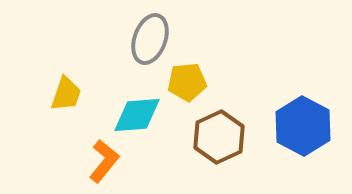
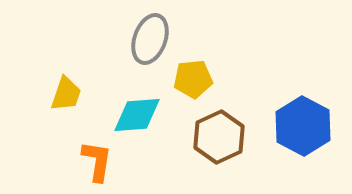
yellow pentagon: moved 6 px right, 3 px up
orange L-shape: moved 7 px left; rotated 30 degrees counterclockwise
